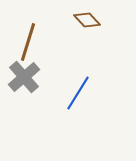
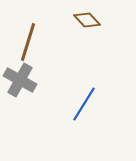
gray cross: moved 4 px left, 3 px down; rotated 20 degrees counterclockwise
blue line: moved 6 px right, 11 px down
